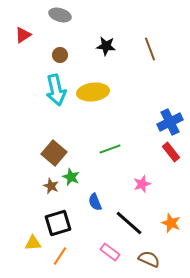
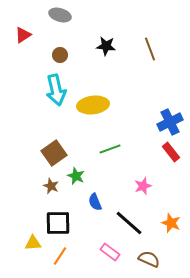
yellow ellipse: moved 13 px down
brown square: rotated 15 degrees clockwise
green star: moved 5 px right, 1 px up
pink star: moved 1 px right, 2 px down
black square: rotated 16 degrees clockwise
